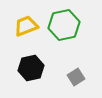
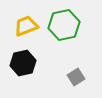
black hexagon: moved 8 px left, 5 px up
